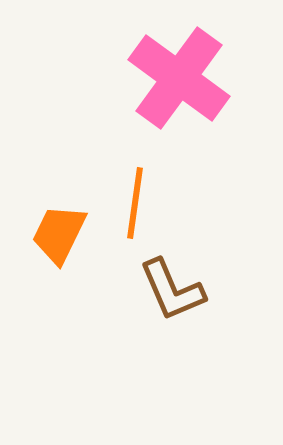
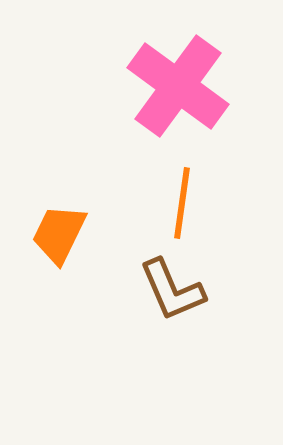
pink cross: moved 1 px left, 8 px down
orange line: moved 47 px right
